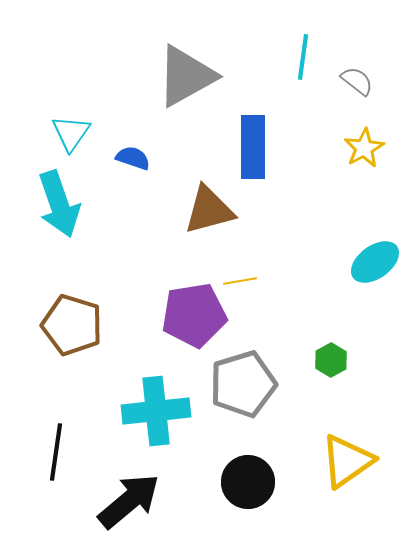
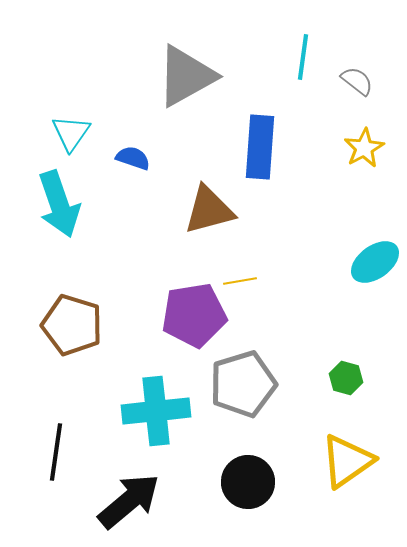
blue rectangle: moved 7 px right; rotated 4 degrees clockwise
green hexagon: moved 15 px right, 18 px down; rotated 16 degrees counterclockwise
